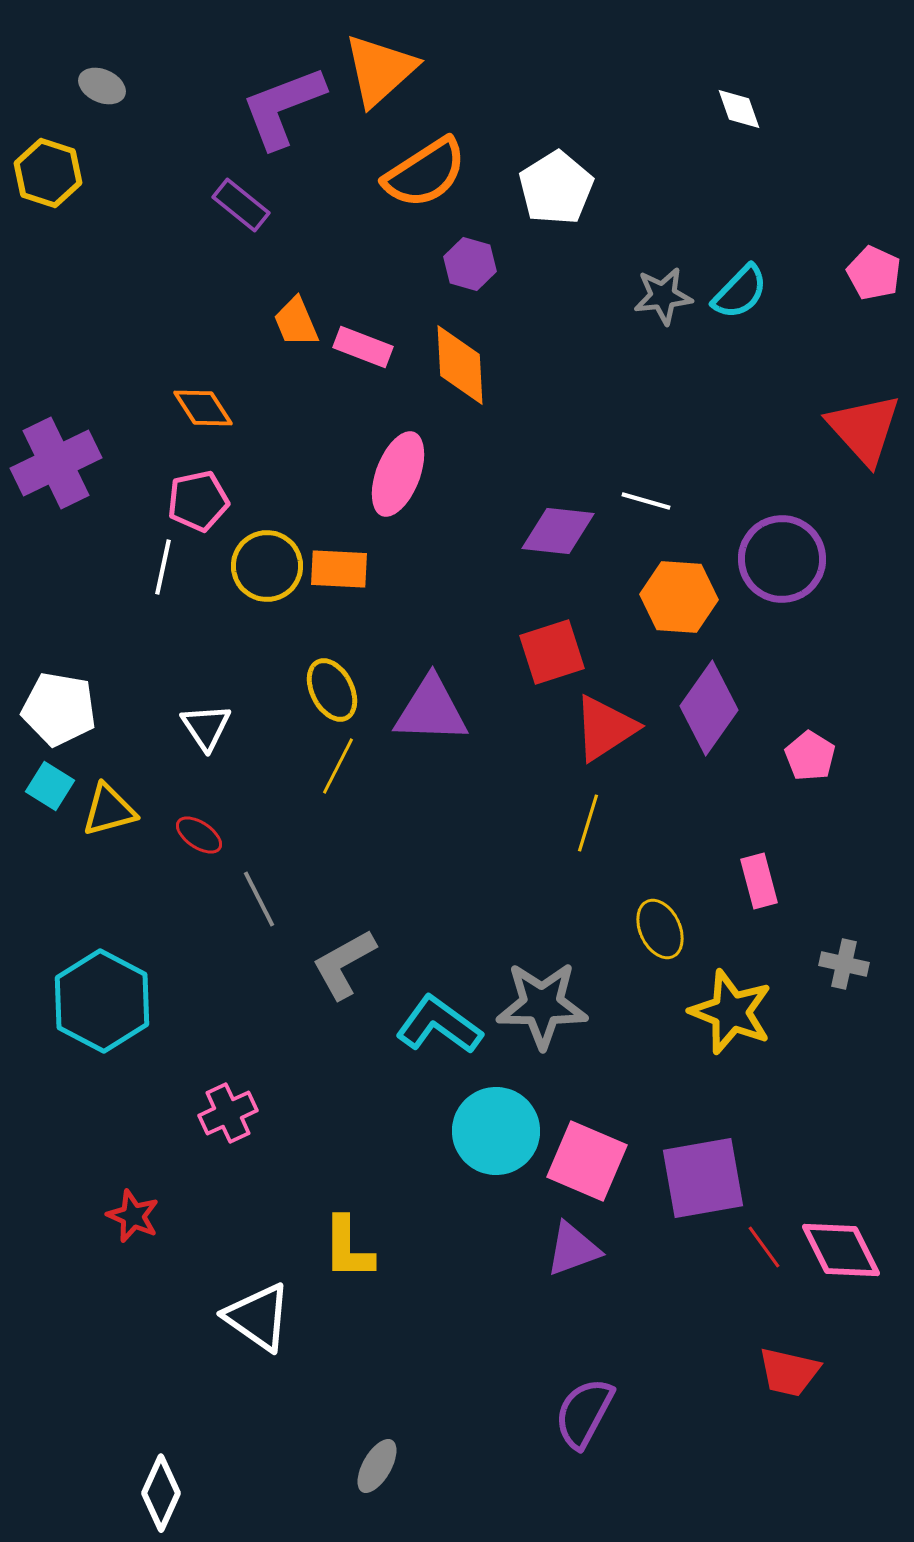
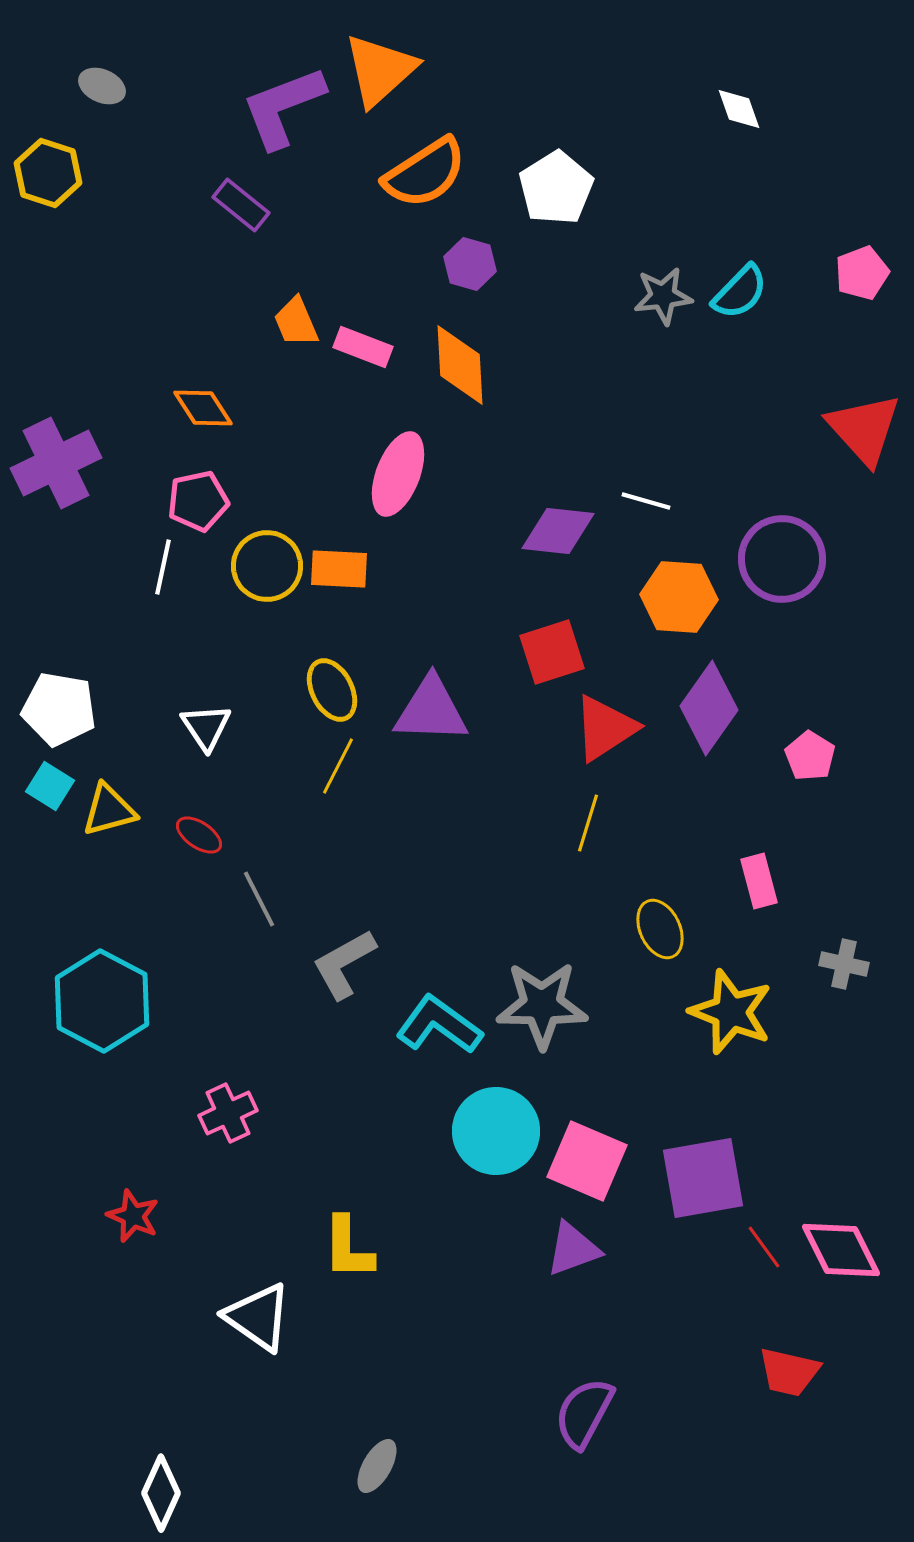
pink pentagon at (874, 273): moved 12 px left; rotated 26 degrees clockwise
